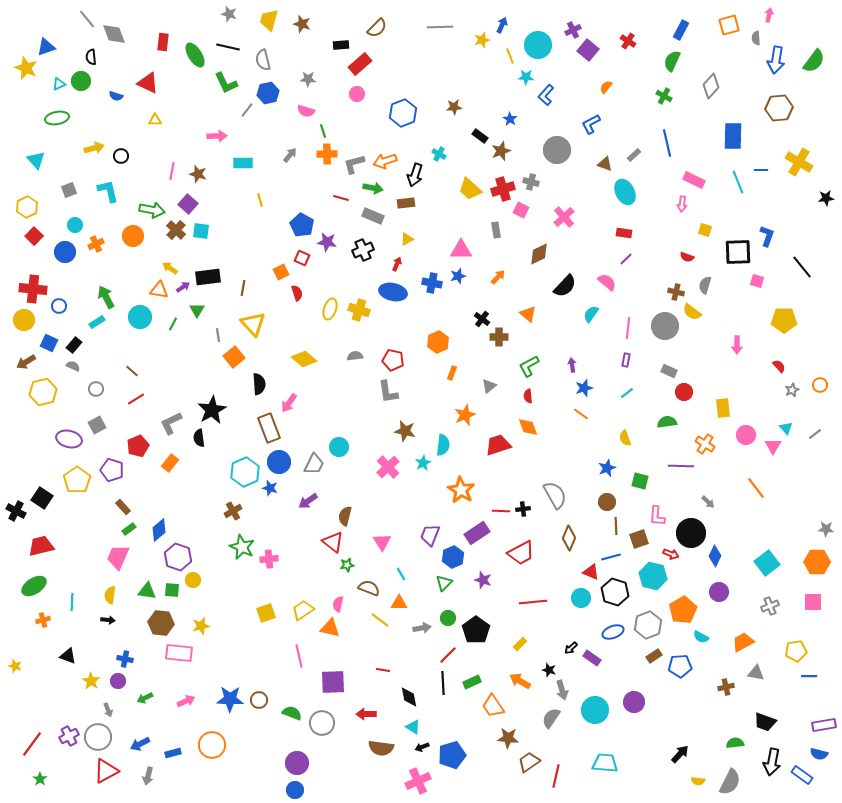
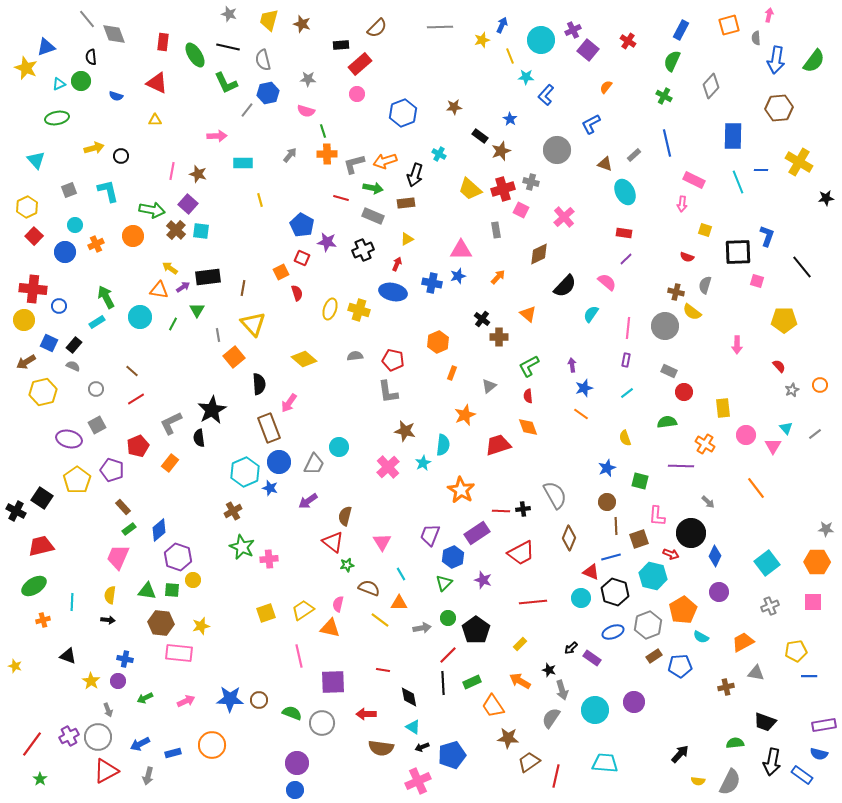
cyan circle at (538, 45): moved 3 px right, 5 px up
red triangle at (148, 83): moved 9 px right
